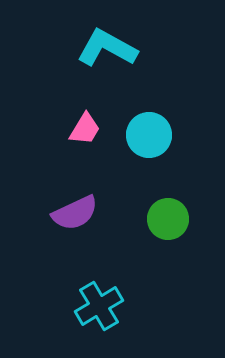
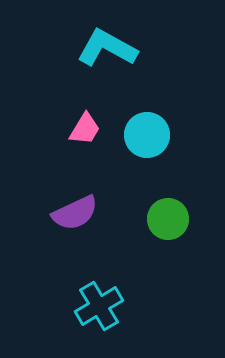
cyan circle: moved 2 px left
